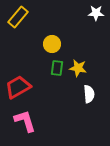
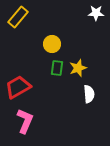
yellow star: rotated 30 degrees counterclockwise
pink L-shape: rotated 40 degrees clockwise
